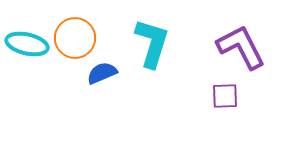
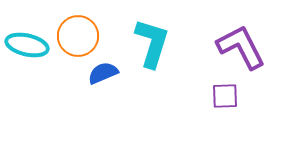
orange circle: moved 3 px right, 2 px up
cyan ellipse: moved 1 px down
blue semicircle: moved 1 px right
